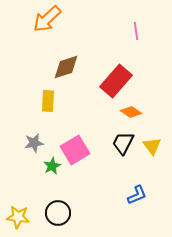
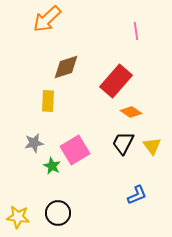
green star: rotated 18 degrees counterclockwise
